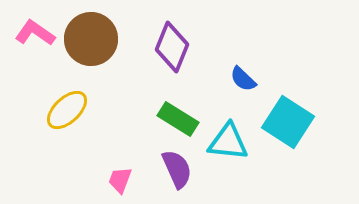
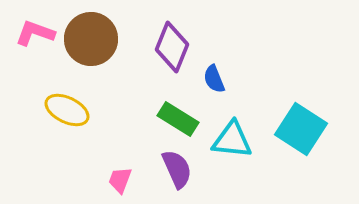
pink L-shape: rotated 15 degrees counterclockwise
blue semicircle: moved 29 px left; rotated 24 degrees clockwise
yellow ellipse: rotated 69 degrees clockwise
cyan square: moved 13 px right, 7 px down
cyan triangle: moved 4 px right, 2 px up
